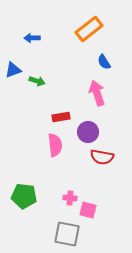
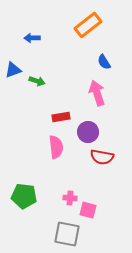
orange rectangle: moved 1 px left, 4 px up
pink semicircle: moved 1 px right, 2 px down
